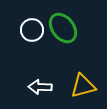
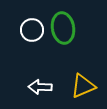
green ellipse: rotated 28 degrees clockwise
yellow triangle: rotated 8 degrees counterclockwise
